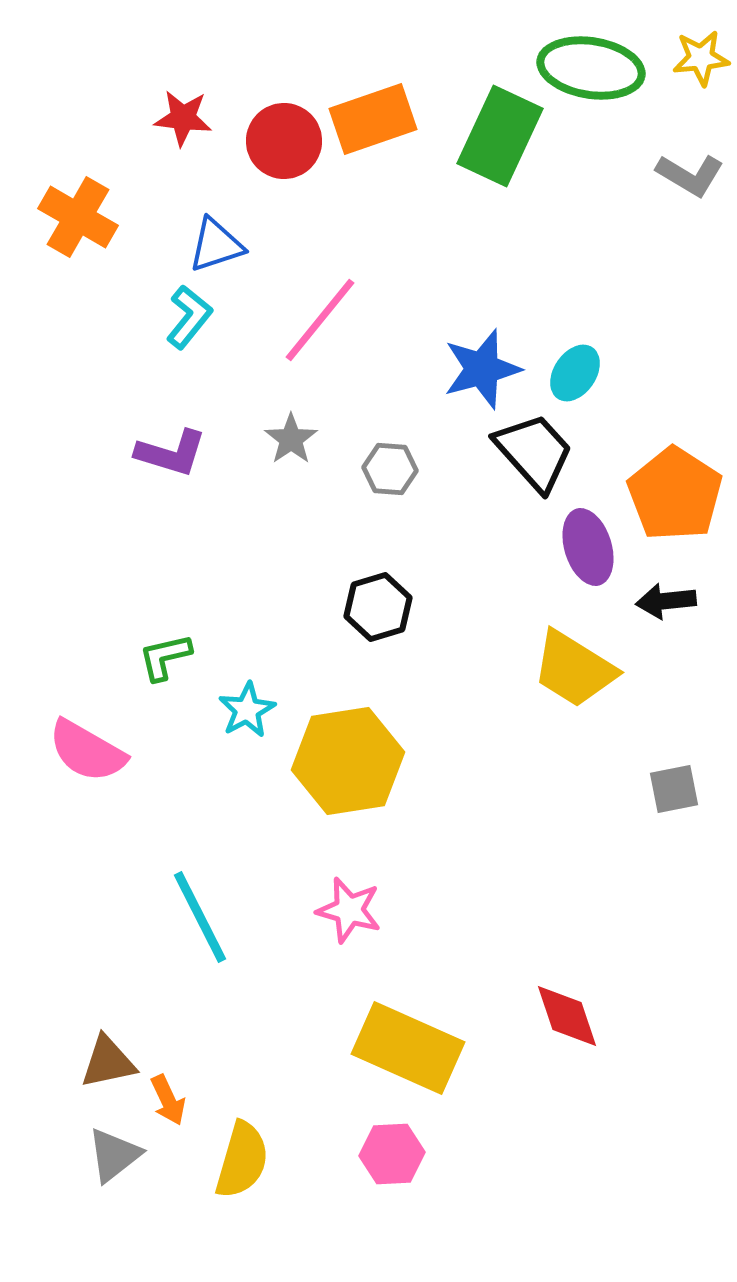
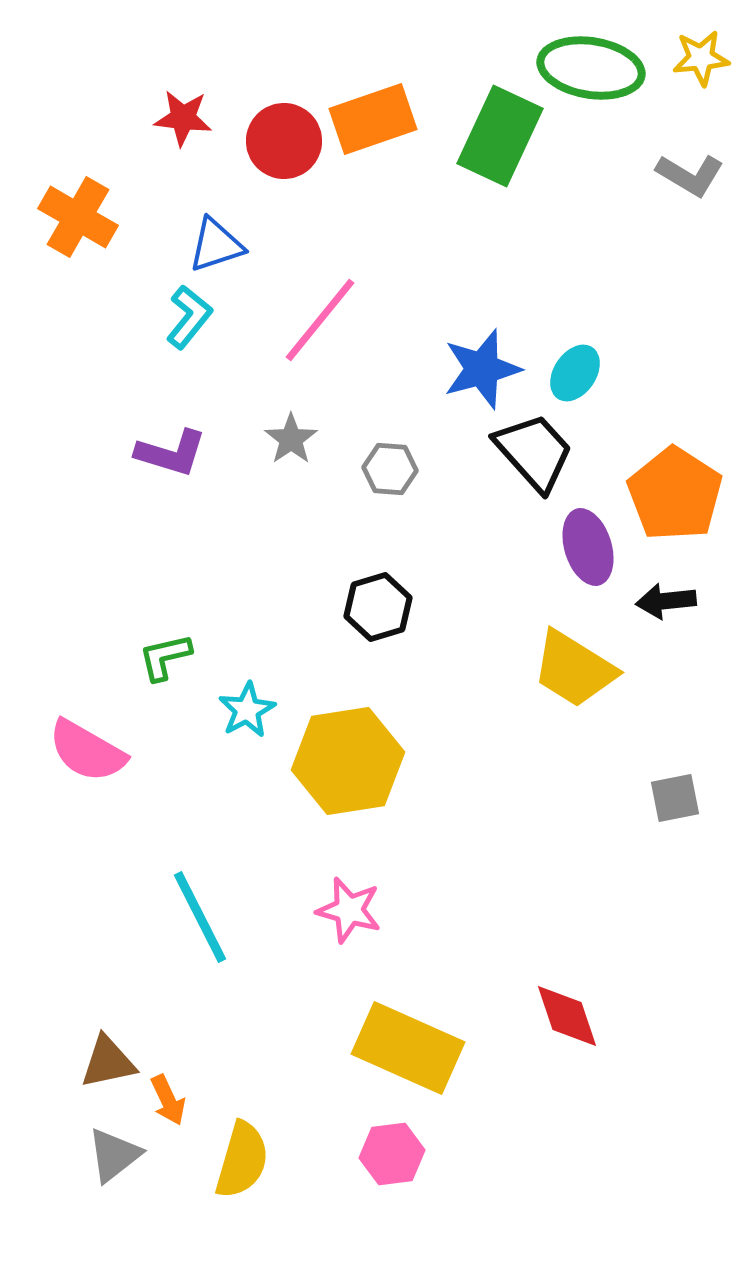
gray square: moved 1 px right, 9 px down
pink hexagon: rotated 4 degrees counterclockwise
